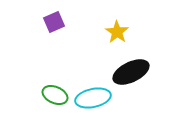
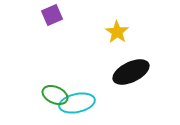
purple square: moved 2 px left, 7 px up
cyan ellipse: moved 16 px left, 5 px down
